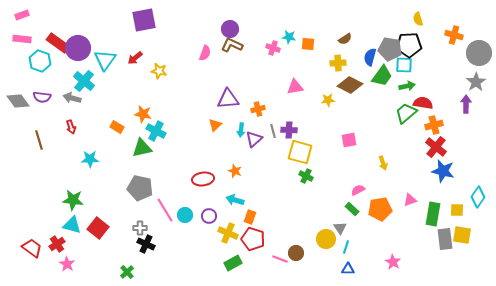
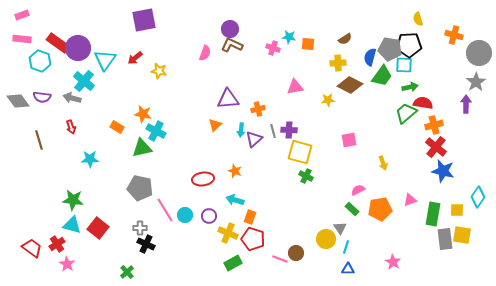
green arrow at (407, 86): moved 3 px right, 1 px down
